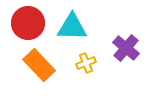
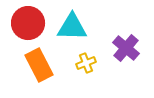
orange rectangle: rotated 16 degrees clockwise
